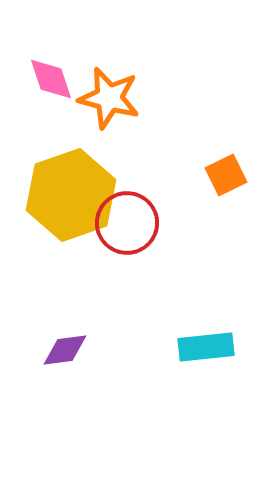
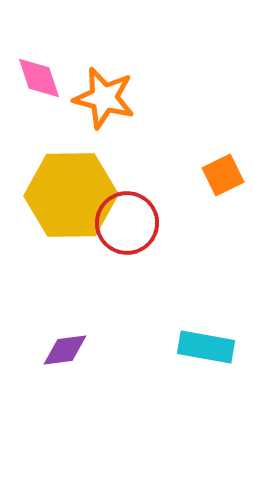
pink diamond: moved 12 px left, 1 px up
orange star: moved 5 px left
orange square: moved 3 px left
yellow hexagon: rotated 18 degrees clockwise
cyan rectangle: rotated 16 degrees clockwise
